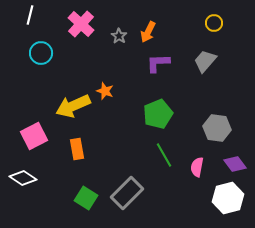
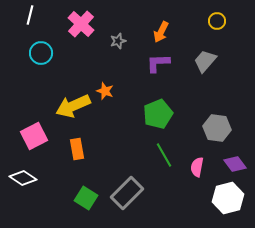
yellow circle: moved 3 px right, 2 px up
orange arrow: moved 13 px right
gray star: moved 1 px left, 5 px down; rotated 21 degrees clockwise
